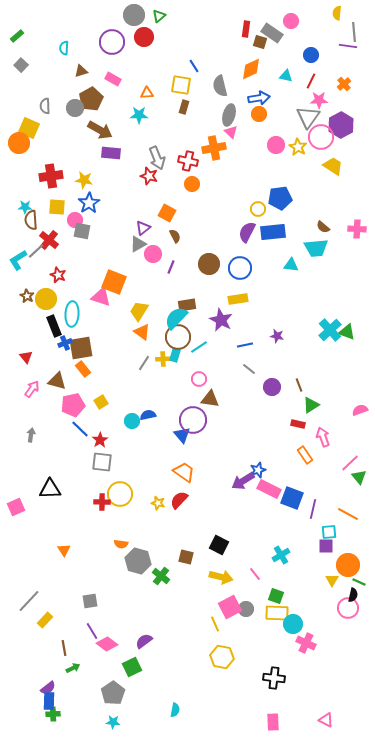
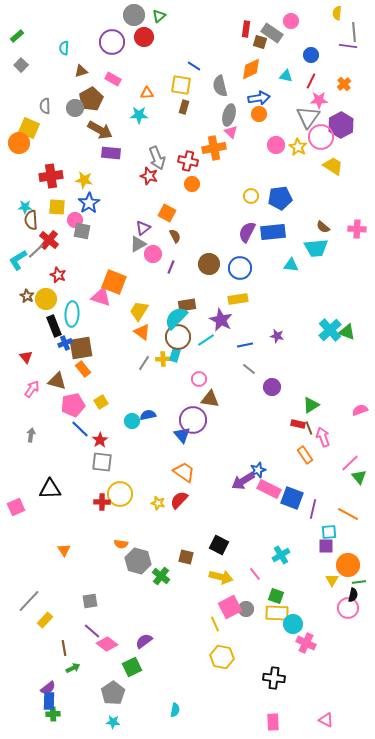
blue line at (194, 66): rotated 24 degrees counterclockwise
yellow circle at (258, 209): moved 7 px left, 13 px up
cyan line at (199, 347): moved 7 px right, 7 px up
brown line at (299, 385): moved 10 px right, 43 px down
green line at (359, 582): rotated 32 degrees counterclockwise
purple line at (92, 631): rotated 18 degrees counterclockwise
